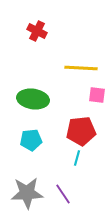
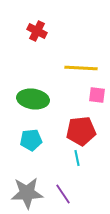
cyan line: rotated 28 degrees counterclockwise
